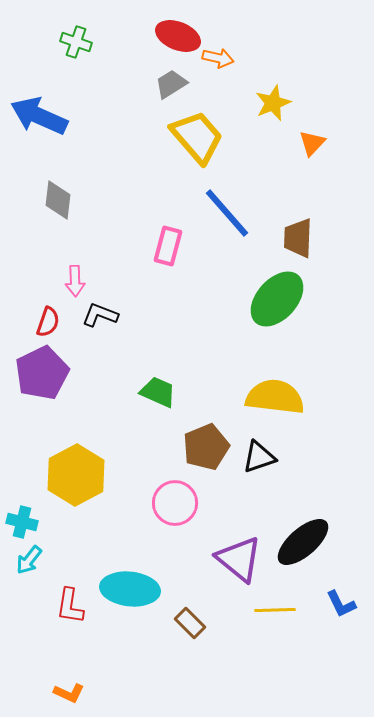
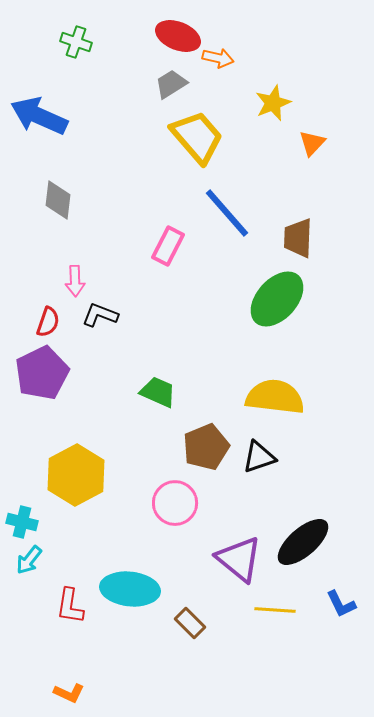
pink rectangle: rotated 12 degrees clockwise
yellow line: rotated 6 degrees clockwise
